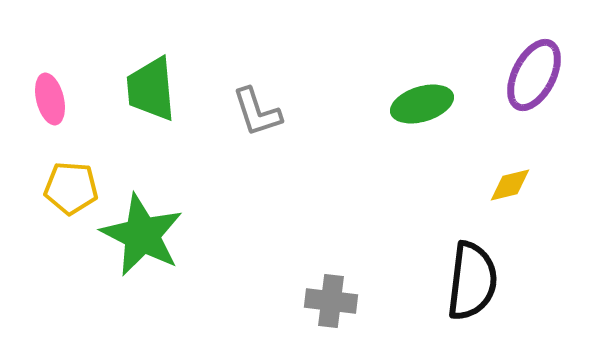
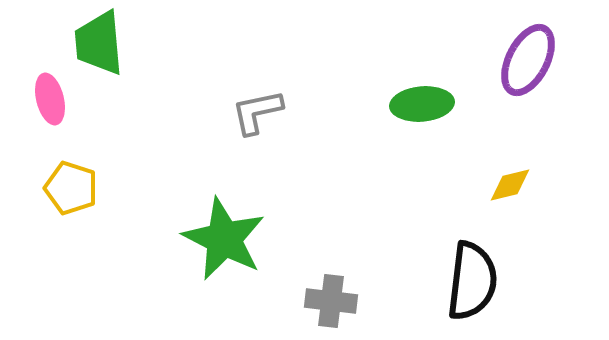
purple ellipse: moved 6 px left, 15 px up
green trapezoid: moved 52 px left, 46 px up
green ellipse: rotated 12 degrees clockwise
gray L-shape: rotated 96 degrees clockwise
yellow pentagon: rotated 14 degrees clockwise
green star: moved 82 px right, 4 px down
